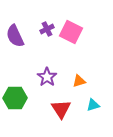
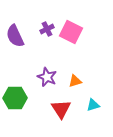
purple star: rotated 12 degrees counterclockwise
orange triangle: moved 4 px left
